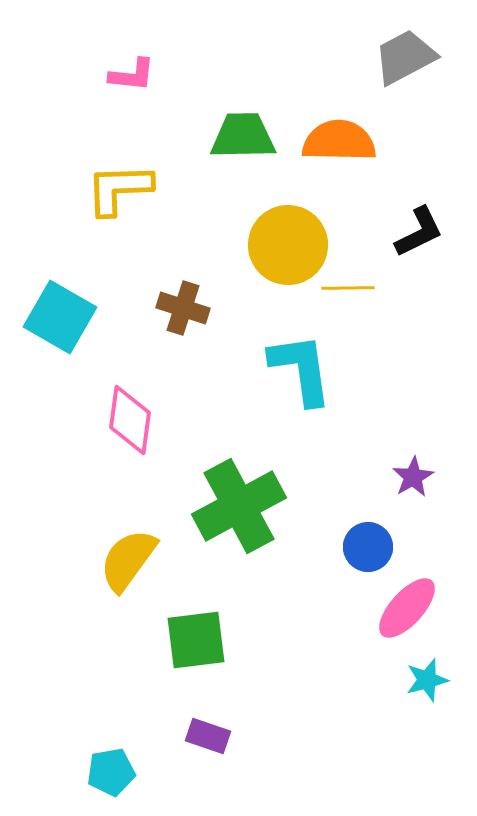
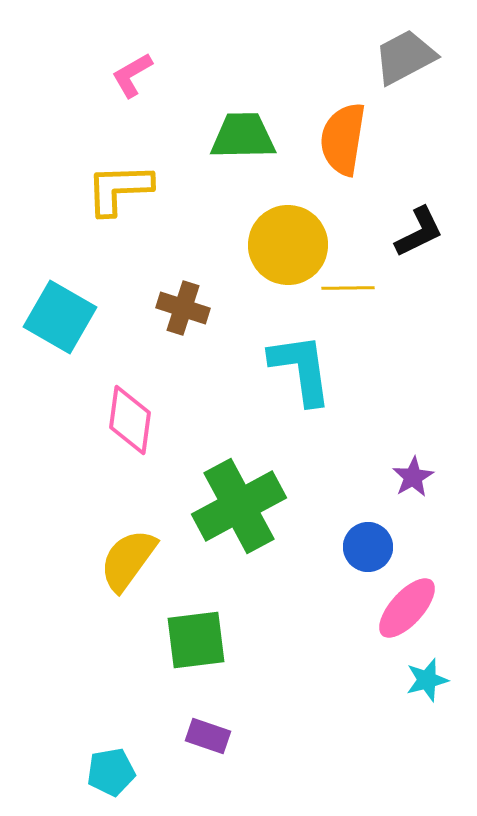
pink L-shape: rotated 144 degrees clockwise
orange semicircle: moved 4 px right, 2 px up; rotated 82 degrees counterclockwise
